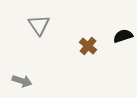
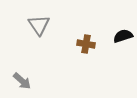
brown cross: moved 2 px left, 2 px up; rotated 30 degrees counterclockwise
gray arrow: rotated 24 degrees clockwise
